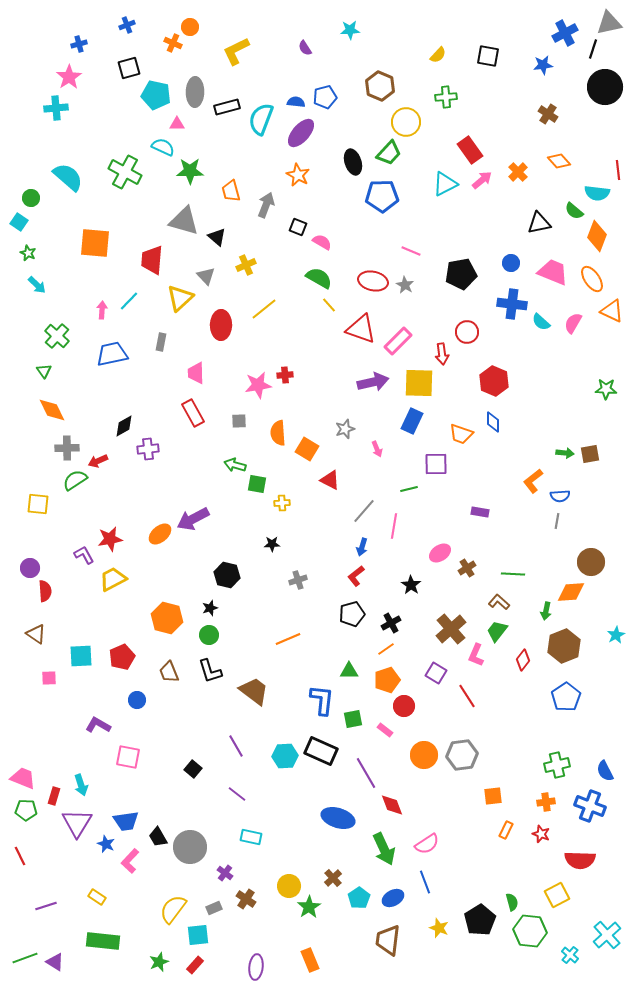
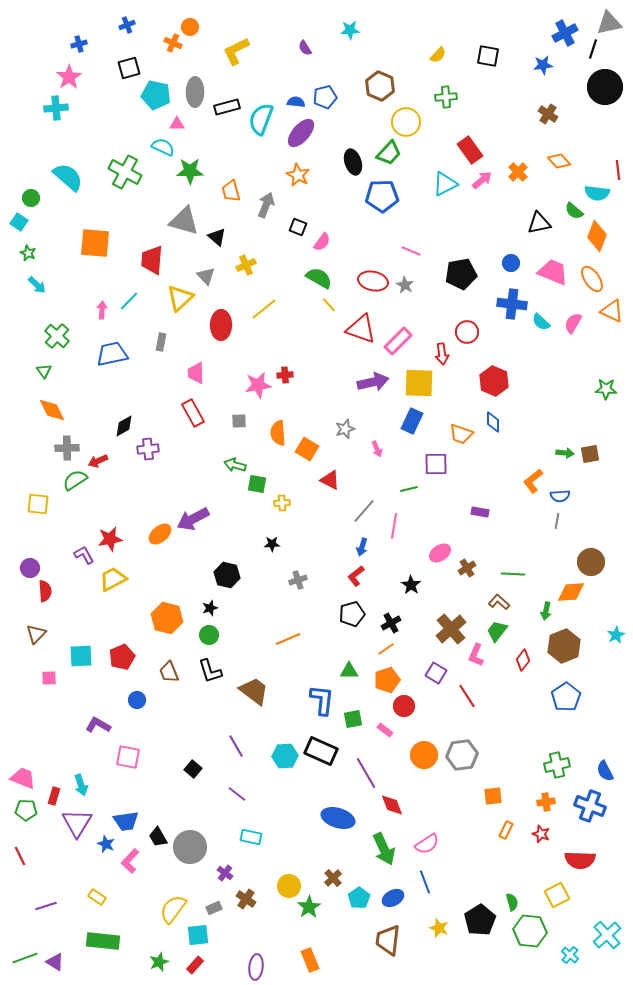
pink semicircle at (322, 242): rotated 96 degrees clockwise
brown triangle at (36, 634): rotated 40 degrees clockwise
